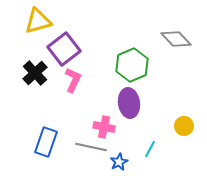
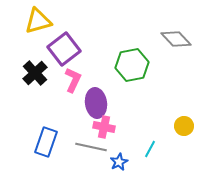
green hexagon: rotated 12 degrees clockwise
purple ellipse: moved 33 px left
